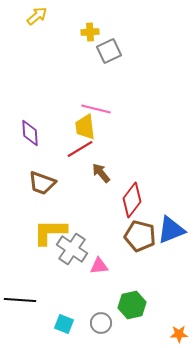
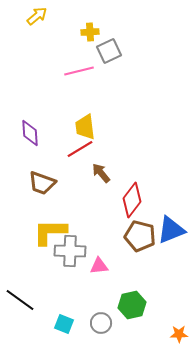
pink line: moved 17 px left, 38 px up; rotated 28 degrees counterclockwise
gray cross: moved 2 px left, 2 px down; rotated 32 degrees counterclockwise
black line: rotated 32 degrees clockwise
